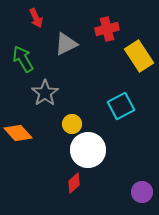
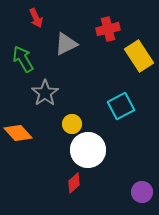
red cross: moved 1 px right
